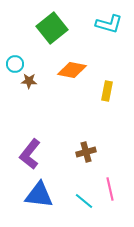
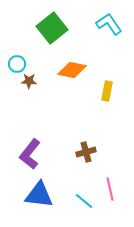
cyan L-shape: rotated 140 degrees counterclockwise
cyan circle: moved 2 px right
